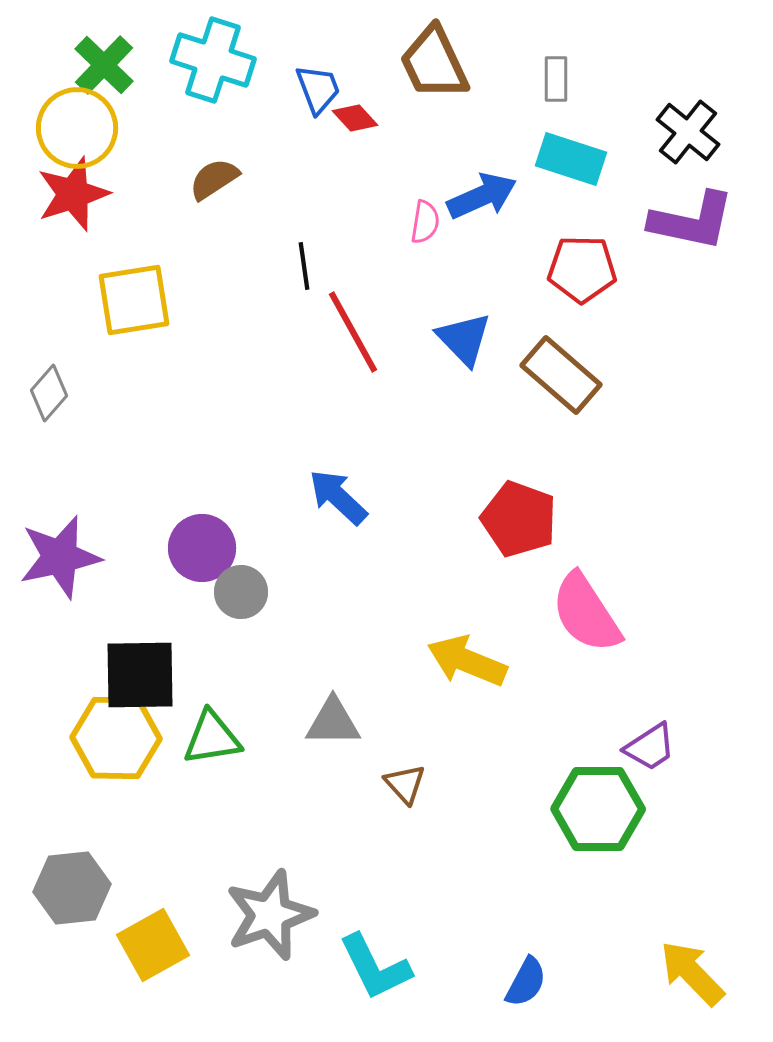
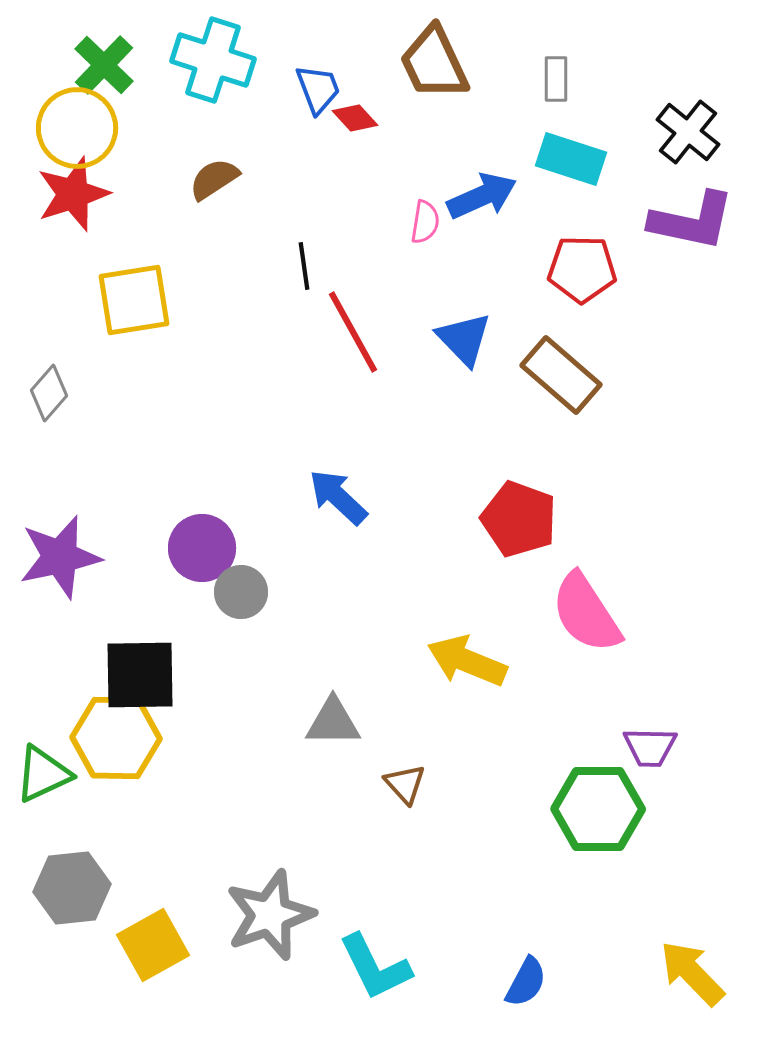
green triangle at (212, 738): moved 169 px left, 36 px down; rotated 16 degrees counterclockwise
purple trapezoid at (650, 747): rotated 34 degrees clockwise
